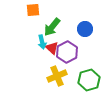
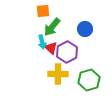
orange square: moved 10 px right, 1 px down
red triangle: moved 1 px left
yellow cross: moved 1 px right, 2 px up; rotated 24 degrees clockwise
